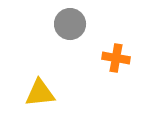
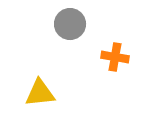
orange cross: moved 1 px left, 1 px up
